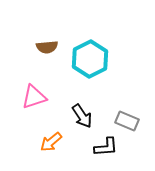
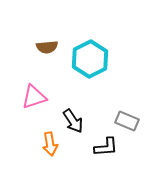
black arrow: moved 9 px left, 5 px down
orange arrow: moved 1 px left, 2 px down; rotated 60 degrees counterclockwise
